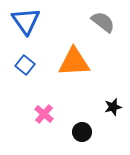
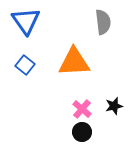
gray semicircle: rotated 45 degrees clockwise
black star: moved 1 px right, 1 px up
pink cross: moved 38 px right, 5 px up
